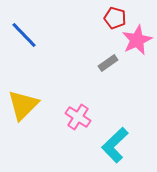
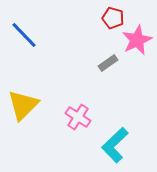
red pentagon: moved 2 px left
